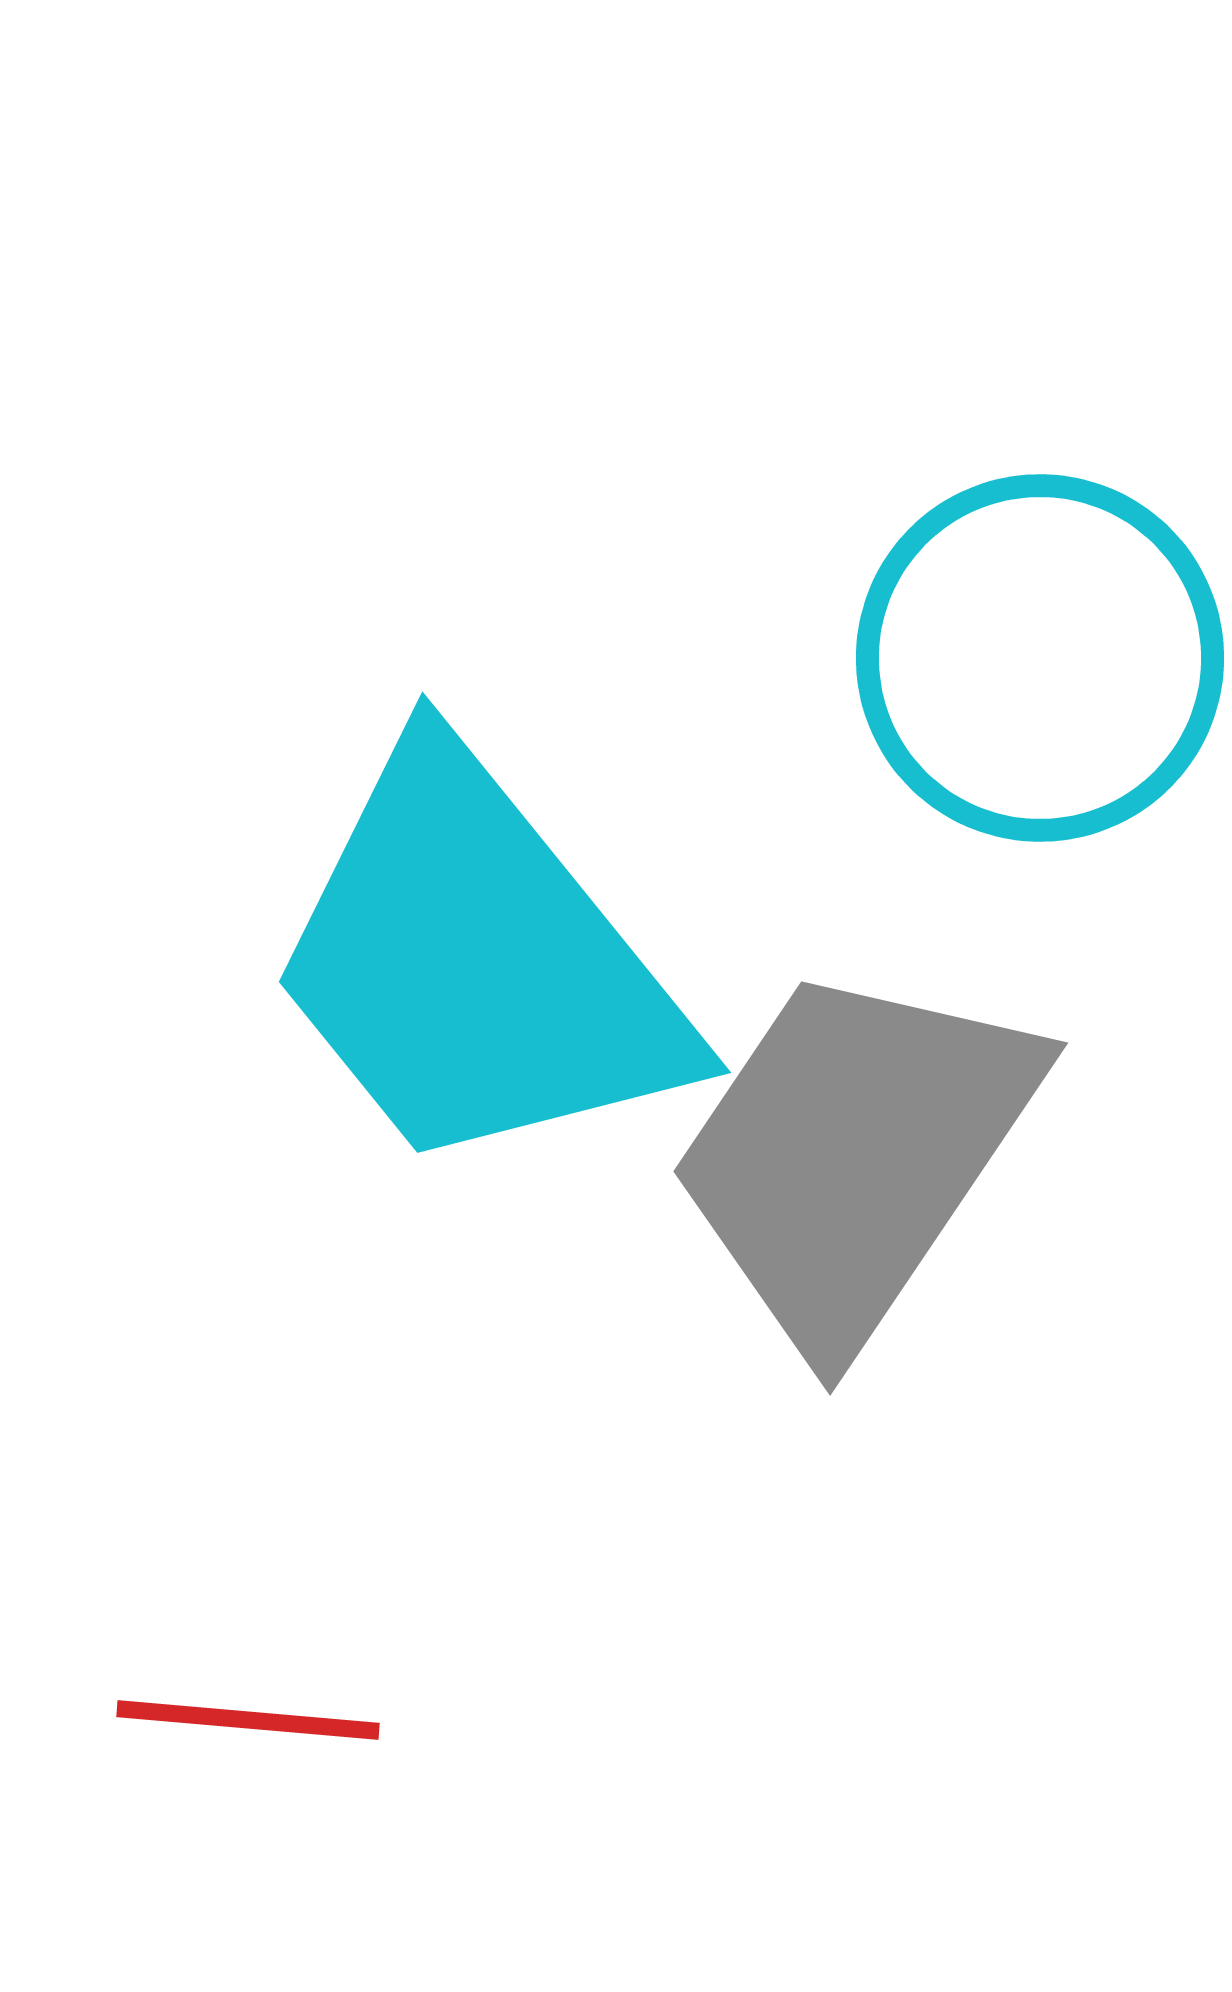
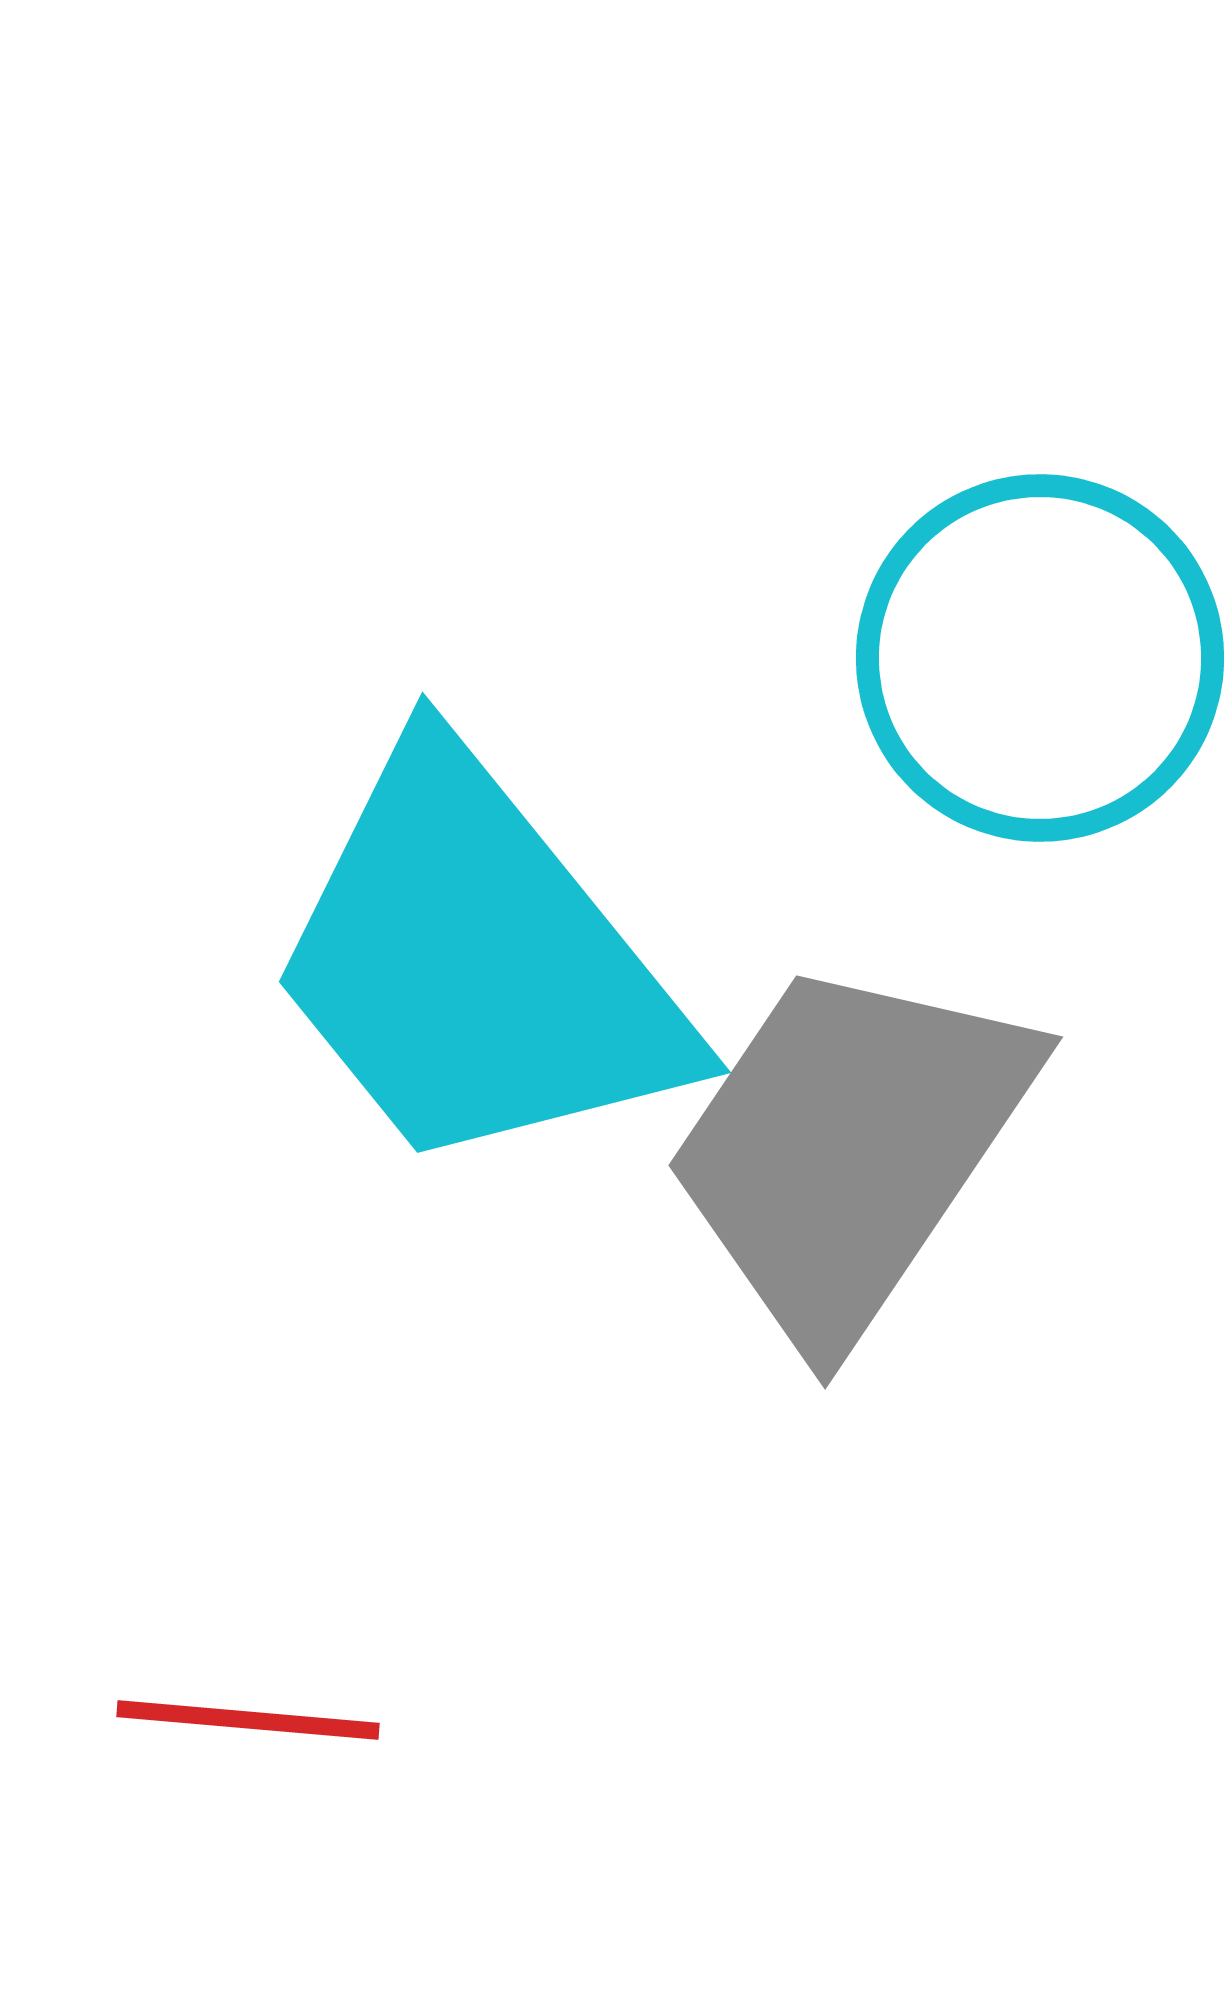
gray trapezoid: moved 5 px left, 6 px up
